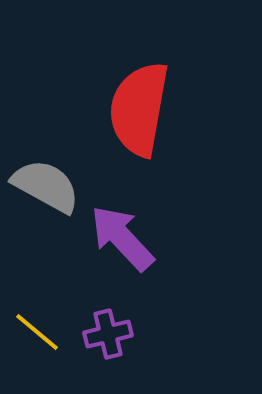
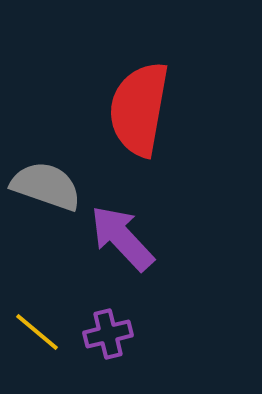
gray semicircle: rotated 10 degrees counterclockwise
